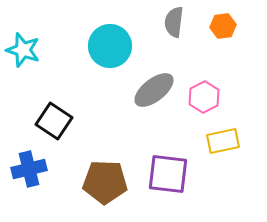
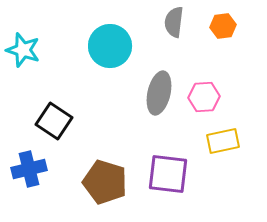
gray ellipse: moved 5 px right, 3 px down; rotated 39 degrees counterclockwise
pink hexagon: rotated 24 degrees clockwise
brown pentagon: rotated 15 degrees clockwise
